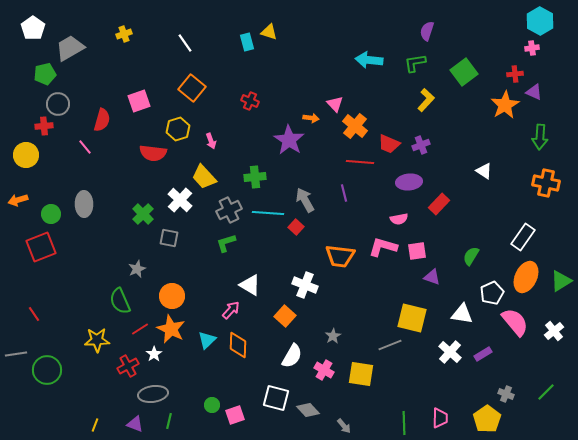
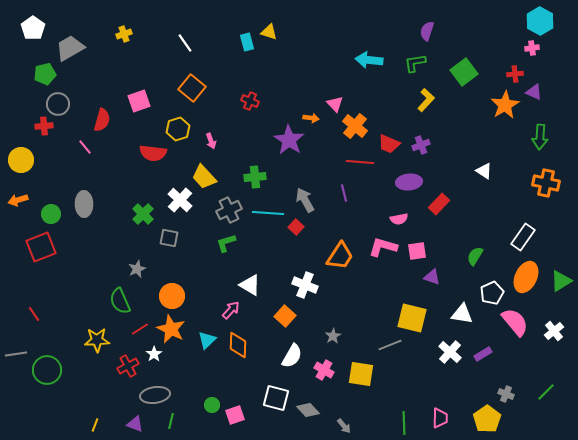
yellow circle at (26, 155): moved 5 px left, 5 px down
orange trapezoid at (340, 256): rotated 64 degrees counterclockwise
green semicircle at (471, 256): moved 4 px right
gray ellipse at (153, 394): moved 2 px right, 1 px down
green line at (169, 421): moved 2 px right
